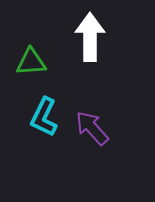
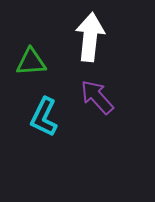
white arrow: rotated 6 degrees clockwise
purple arrow: moved 5 px right, 31 px up
